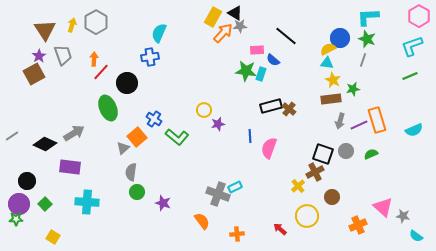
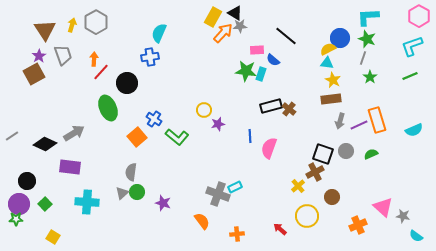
gray line at (363, 60): moved 2 px up
green star at (353, 89): moved 17 px right, 12 px up; rotated 24 degrees counterclockwise
gray triangle at (123, 148): moved 1 px left, 45 px down
